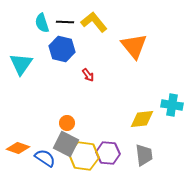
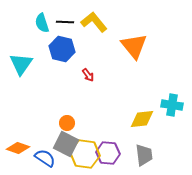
yellow hexagon: moved 1 px right, 2 px up
